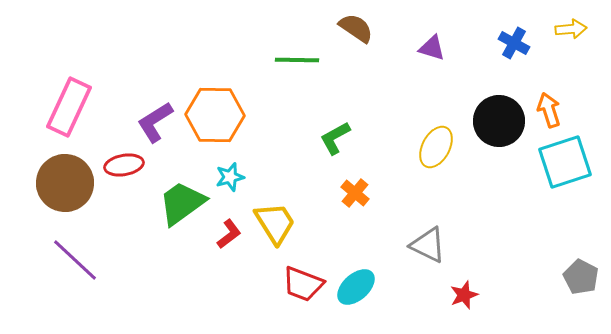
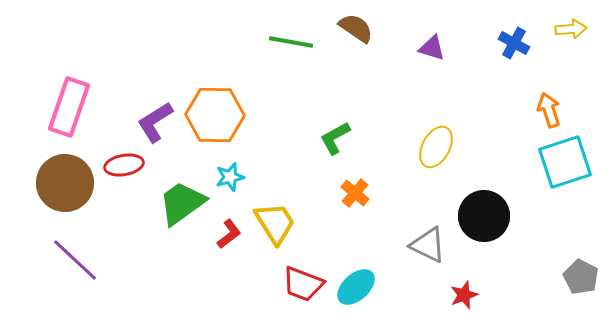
green line: moved 6 px left, 18 px up; rotated 9 degrees clockwise
pink rectangle: rotated 6 degrees counterclockwise
black circle: moved 15 px left, 95 px down
